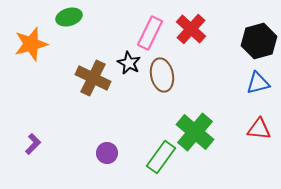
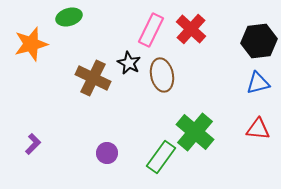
pink rectangle: moved 1 px right, 3 px up
black hexagon: rotated 8 degrees clockwise
red triangle: moved 1 px left
